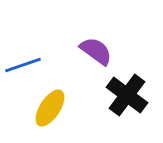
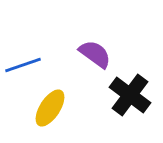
purple semicircle: moved 1 px left, 3 px down
black cross: moved 3 px right
